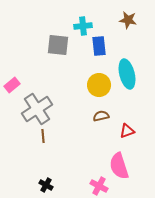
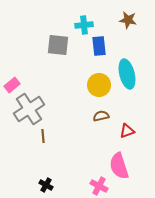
cyan cross: moved 1 px right, 1 px up
gray cross: moved 8 px left
